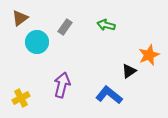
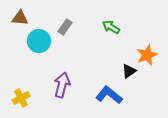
brown triangle: rotated 42 degrees clockwise
green arrow: moved 5 px right, 2 px down; rotated 18 degrees clockwise
cyan circle: moved 2 px right, 1 px up
orange star: moved 2 px left
